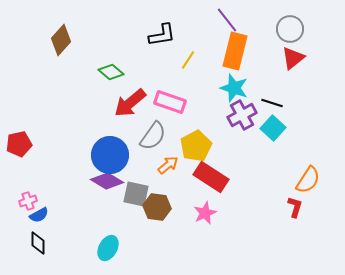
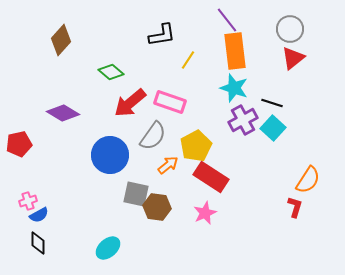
orange rectangle: rotated 21 degrees counterclockwise
purple cross: moved 1 px right, 5 px down
purple diamond: moved 44 px left, 68 px up
cyan ellipse: rotated 20 degrees clockwise
